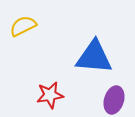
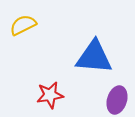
yellow semicircle: moved 1 px up
purple ellipse: moved 3 px right
